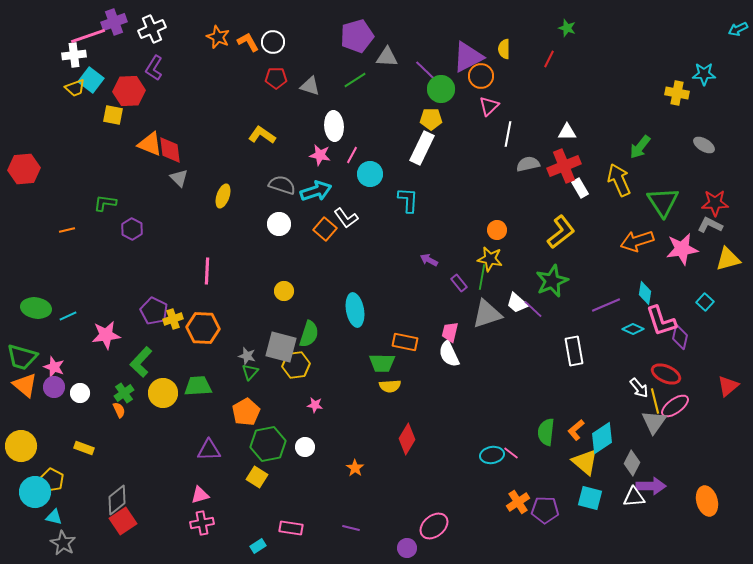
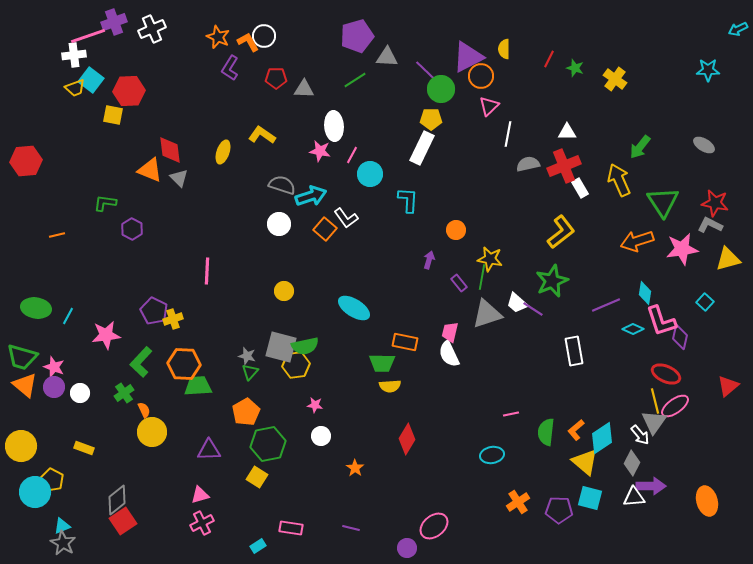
green star at (567, 28): moved 8 px right, 40 px down
white circle at (273, 42): moved 9 px left, 6 px up
purple L-shape at (154, 68): moved 76 px right
cyan star at (704, 74): moved 4 px right, 4 px up
gray triangle at (310, 86): moved 6 px left, 3 px down; rotated 15 degrees counterclockwise
yellow cross at (677, 93): moved 62 px left, 14 px up; rotated 25 degrees clockwise
orange triangle at (150, 144): moved 26 px down
pink star at (320, 155): moved 4 px up
red hexagon at (24, 169): moved 2 px right, 8 px up
cyan arrow at (316, 191): moved 5 px left, 5 px down
yellow ellipse at (223, 196): moved 44 px up
red star at (715, 203): rotated 12 degrees clockwise
orange line at (67, 230): moved 10 px left, 5 px down
orange circle at (497, 230): moved 41 px left
purple arrow at (429, 260): rotated 78 degrees clockwise
purple line at (533, 309): rotated 10 degrees counterclockwise
cyan ellipse at (355, 310): moved 1 px left, 2 px up; rotated 48 degrees counterclockwise
cyan line at (68, 316): rotated 36 degrees counterclockwise
orange hexagon at (203, 328): moved 19 px left, 36 px down
green semicircle at (309, 334): moved 4 px left, 12 px down; rotated 60 degrees clockwise
white arrow at (639, 388): moved 1 px right, 47 px down
yellow circle at (163, 393): moved 11 px left, 39 px down
orange semicircle at (119, 410): moved 25 px right
white circle at (305, 447): moved 16 px right, 11 px up
pink line at (511, 453): moved 39 px up; rotated 49 degrees counterclockwise
purple pentagon at (545, 510): moved 14 px right
cyan triangle at (54, 517): moved 8 px right, 9 px down; rotated 36 degrees counterclockwise
pink cross at (202, 523): rotated 15 degrees counterclockwise
